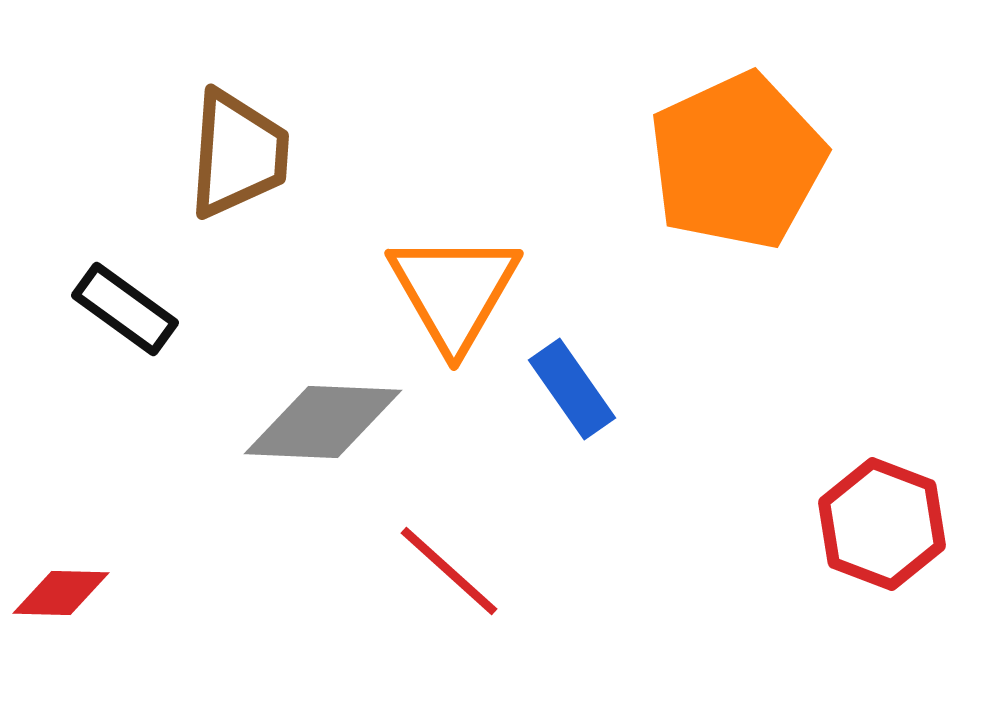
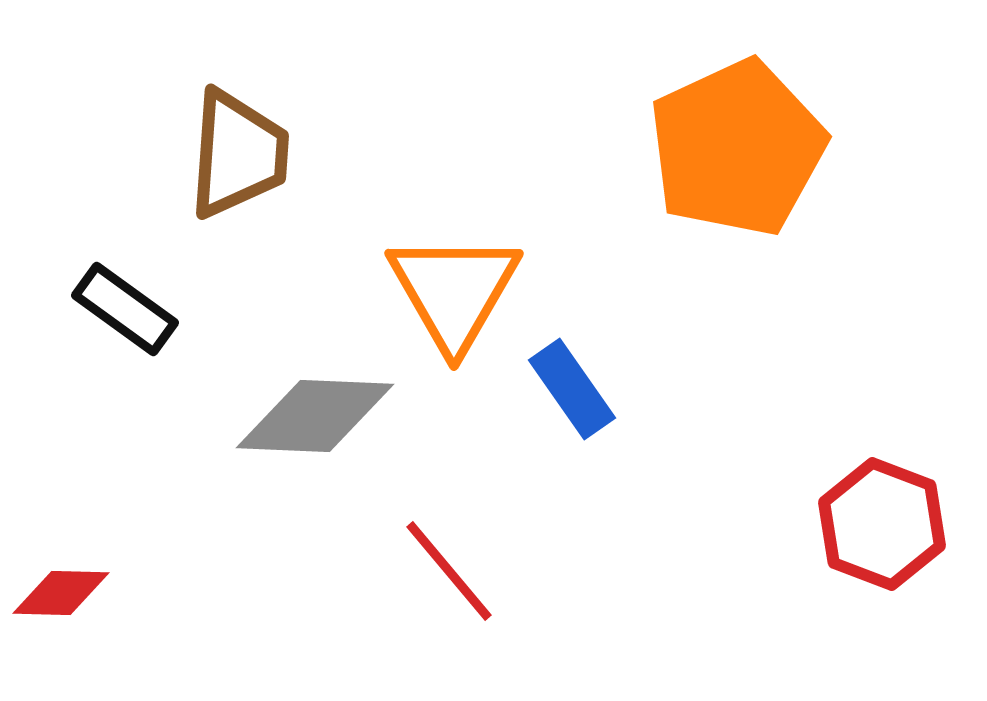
orange pentagon: moved 13 px up
gray diamond: moved 8 px left, 6 px up
red line: rotated 8 degrees clockwise
